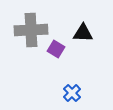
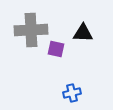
purple square: rotated 18 degrees counterclockwise
blue cross: rotated 30 degrees clockwise
